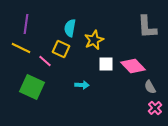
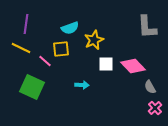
cyan semicircle: rotated 120 degrees counterclockwise
yellow square: rotated 30 degrees counterclockwise
